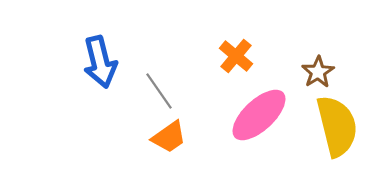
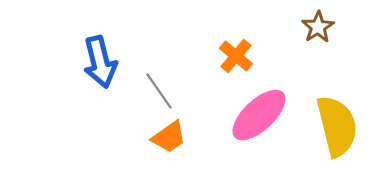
brown star: moved 45 px up
